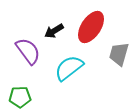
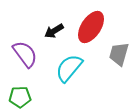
purple semicircle: moved 3 px left, 3 px down
cyan semicircle: rotated 12 degrees counterclockwise
